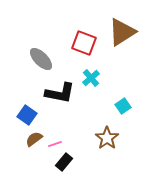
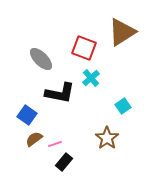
red square: moved 5 px down
